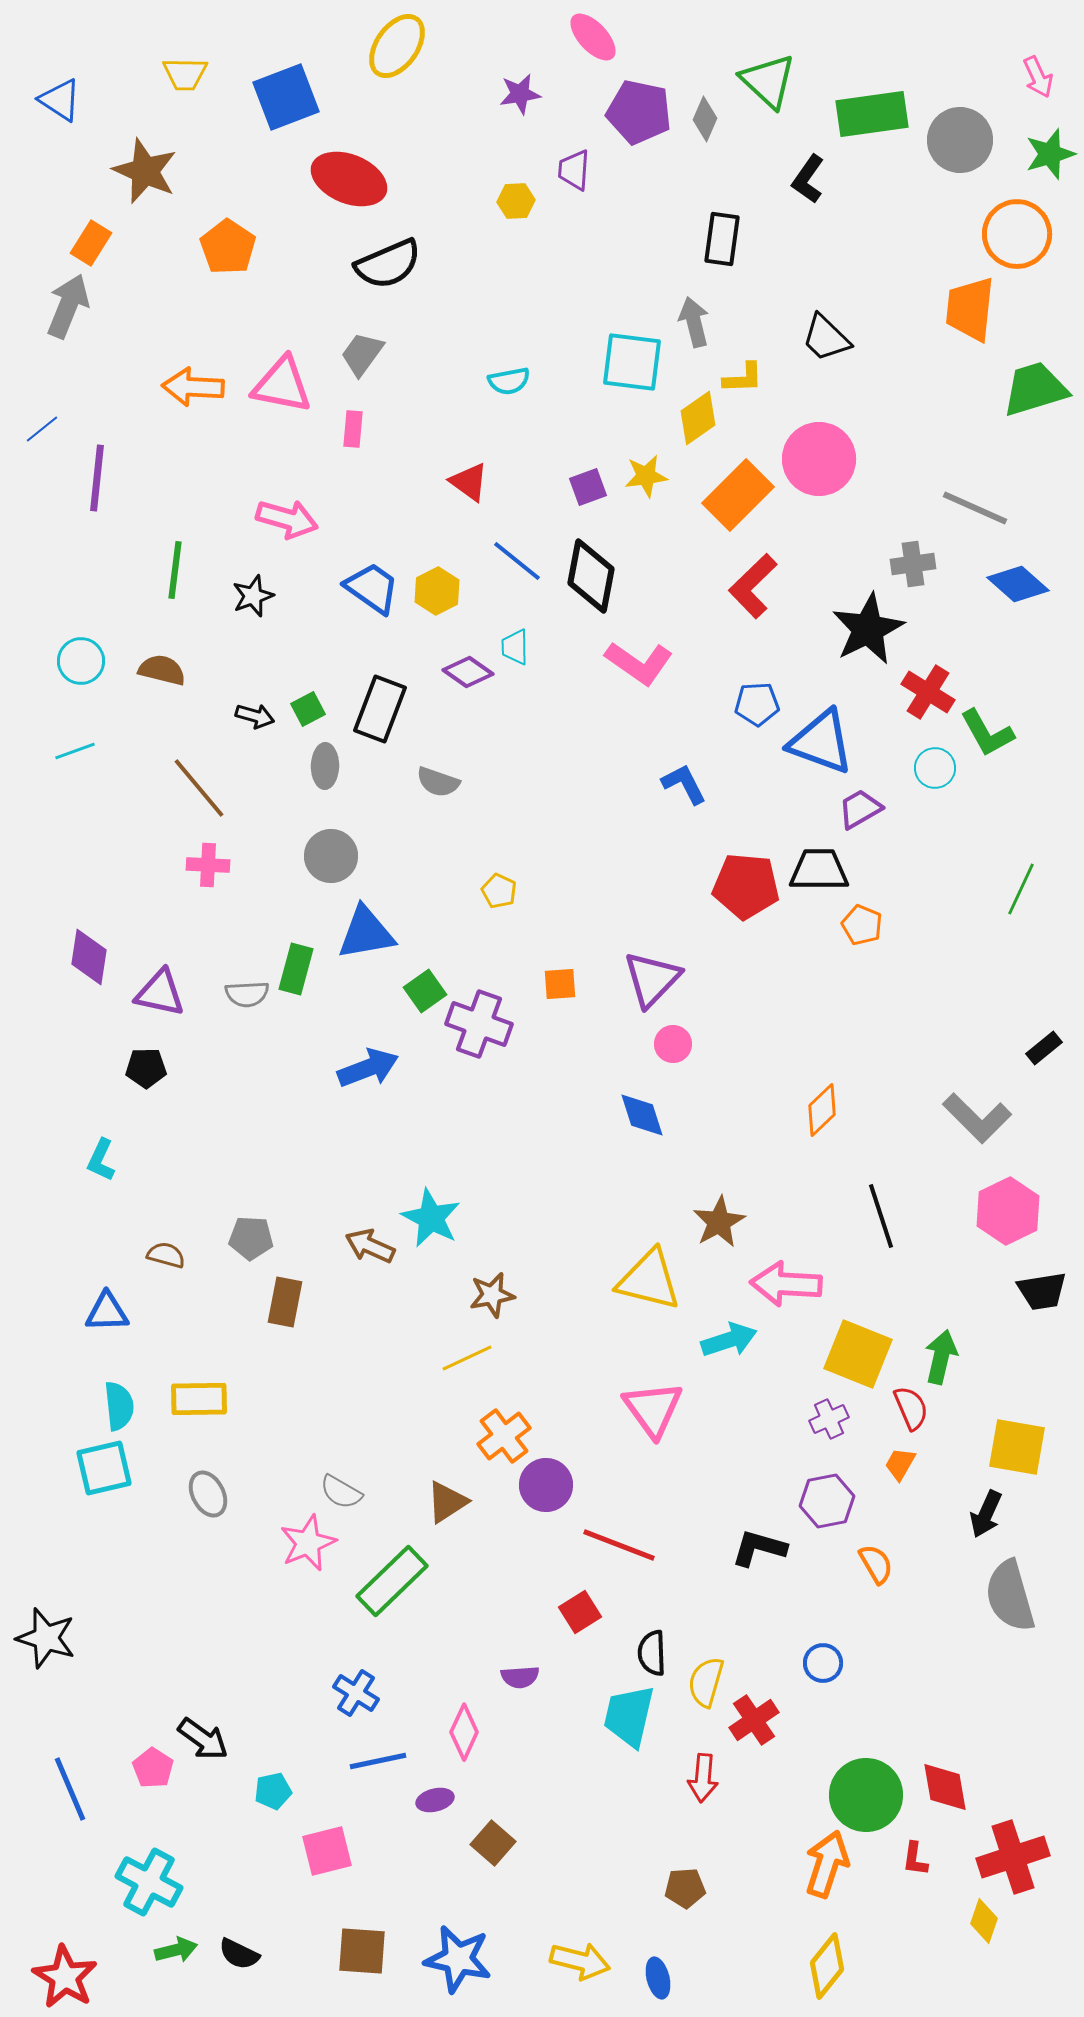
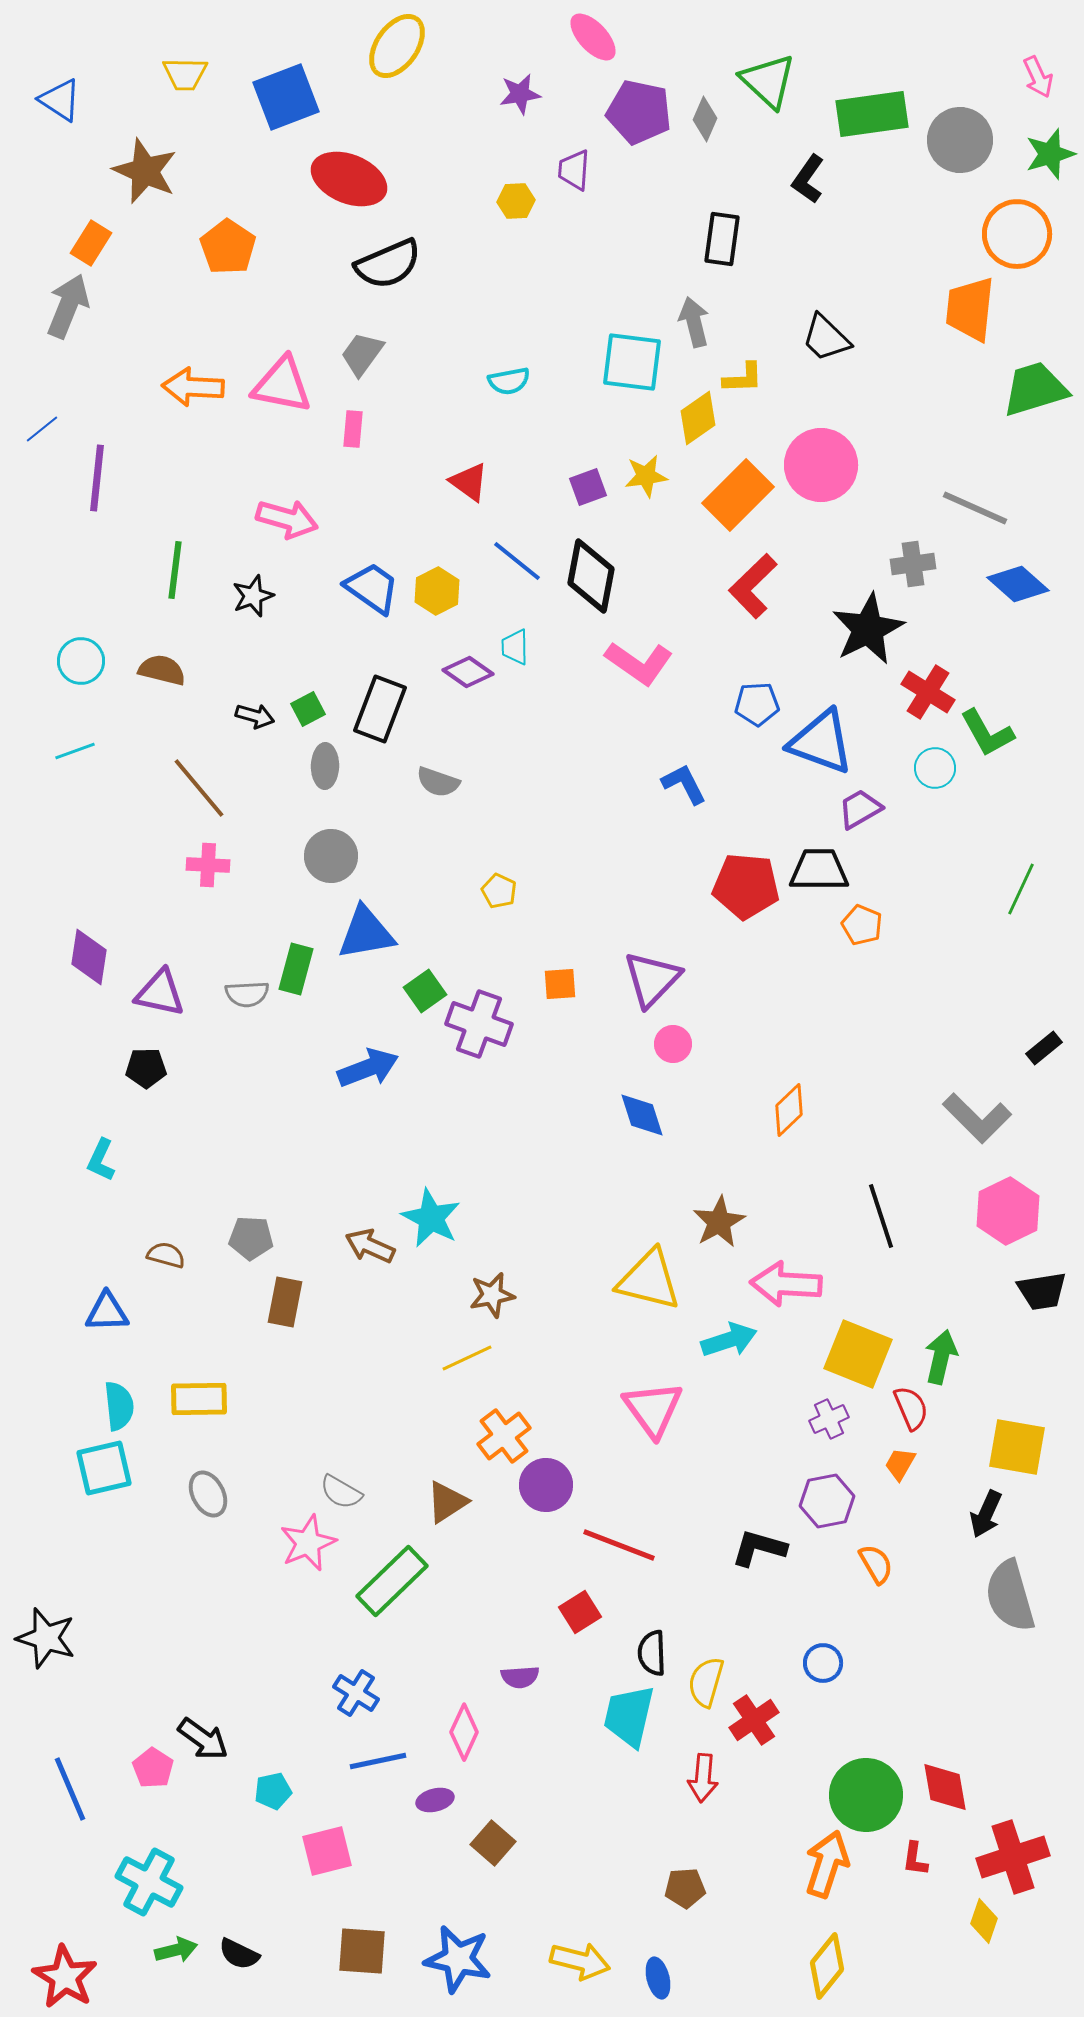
pink circle at (819, 459): moved 2 px right, 6 px down
orange diamond at (822, 1110): moved 33 px left
